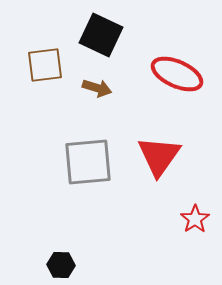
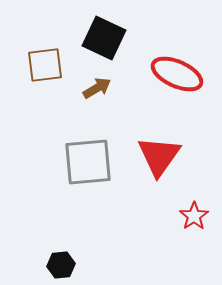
black square: moved 3 px right, 3 px down
brown arrow: rotated 48 degrees counterclockwise
red star: moved 1 px left, 3 px up
black hexagon: rotated 8 degrees counterclockwise
